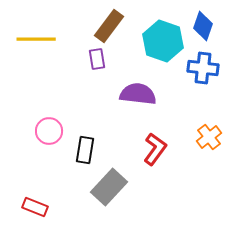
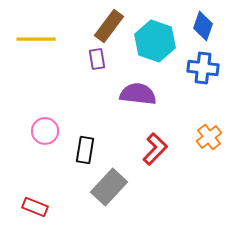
cyan hexagon: moved 8 px left
pink circle: moved 4 px left
red L-shape: rotated 8 degrees clockwise
